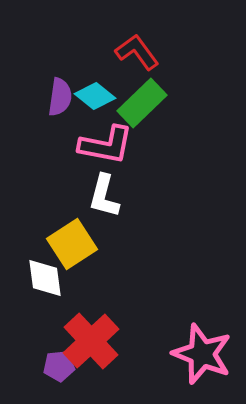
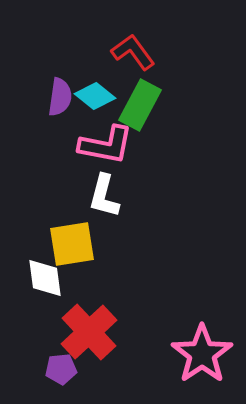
red L-shape: moved 4 px left
green rectangle: moved 2 px left, 2 px down; rotated 18 degrees counterclockwise
yellow square: rotated 24 degrees clockwise
red cross: moved 2 px left, 9 px up
pink star: rotated 16 degrees clockwise
purple pentagon: moved 2 px right, 3 px down
